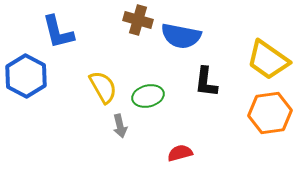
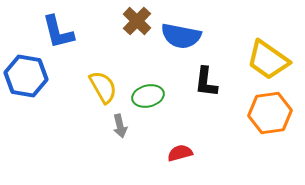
brown cross: moved 1 px left, 1 px down; rotated 28 degrees clockwise
blue hexagon: rotated 18 degrees counterclockwise
